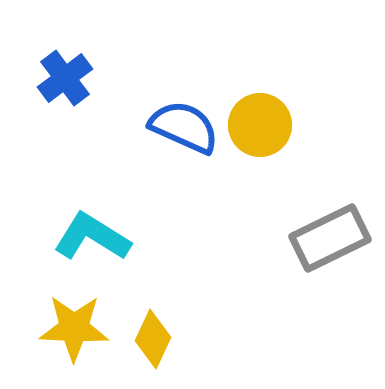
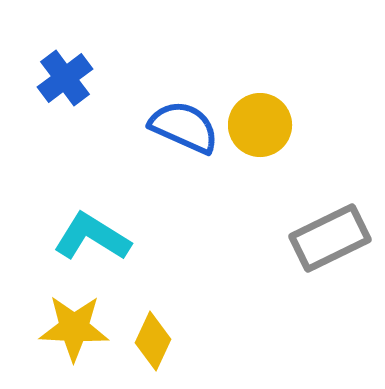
yellow diamond: moved 2 px down
